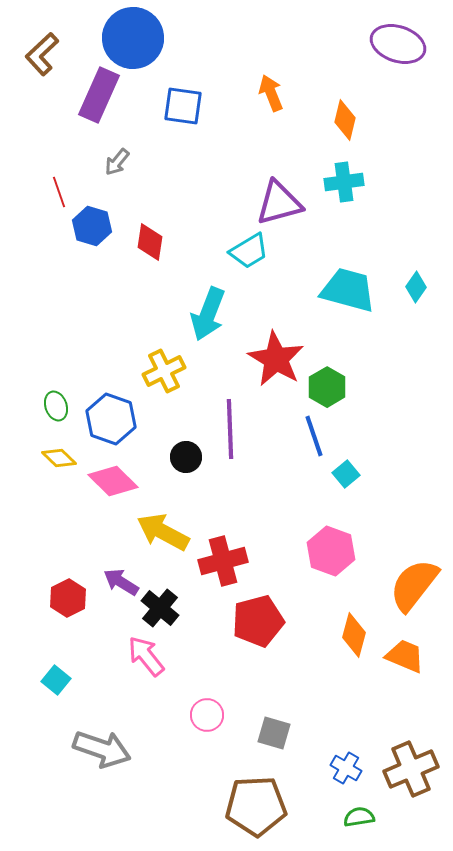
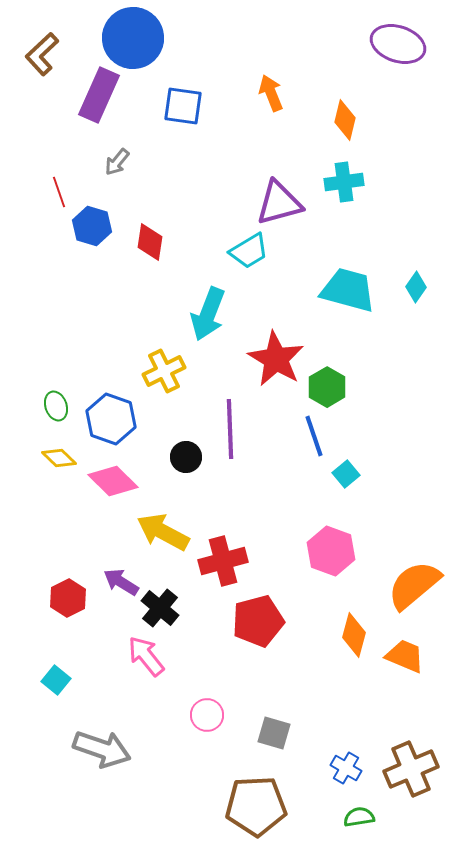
orange semicircle at (414, 585): rotated 12 degrees clockwise
